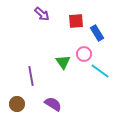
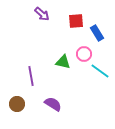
green triangle: rotated 42 degrees counterclockwise
